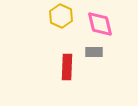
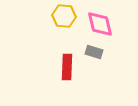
yellow hexagon: moved 3 px right; rotated 20 degrees counterclockwise
gray rectangle: rotated 18 degrees clockwise
